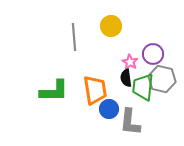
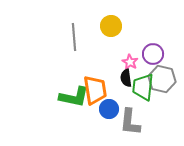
green L-shape: moved 20 px right, 6 px down; rotated 12 degrees clockwise
